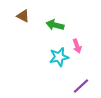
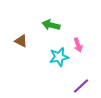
brown triangle: moved 2 px left, 25 px down
green arrow: moved 4 px left
pink arrow: moved 1 px right, 1 px up
